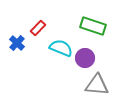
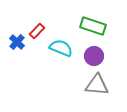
red rectangle: moved 1 px left, 3 px down
blue cross: moved 1 px up
purple circle: moved 9 px right, 2 px up
